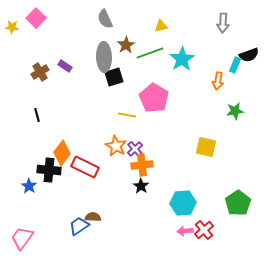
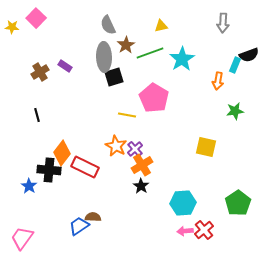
gray semicircle: moved 3 px right, 6 px down
orange cross: rotated 25 degrees counterclockwise
